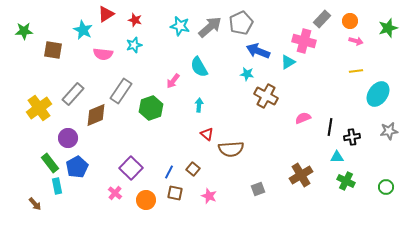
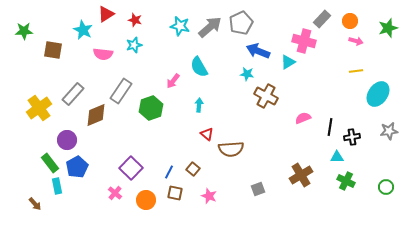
purple circle at (68, 138): moved 1 px left, 2 px down
